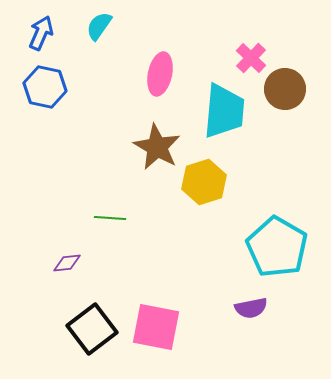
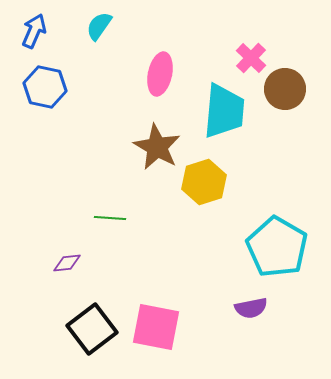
blue arrow: moved 7 px left, 2 px up
